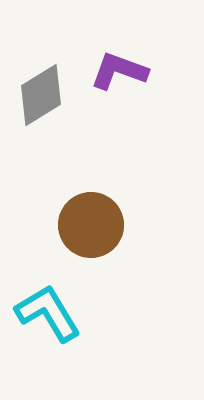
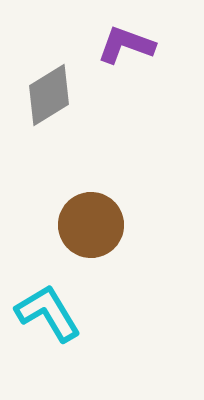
purple L-shape: moved 7 px right, 26 px up
gray diamond: moved 8 px right
